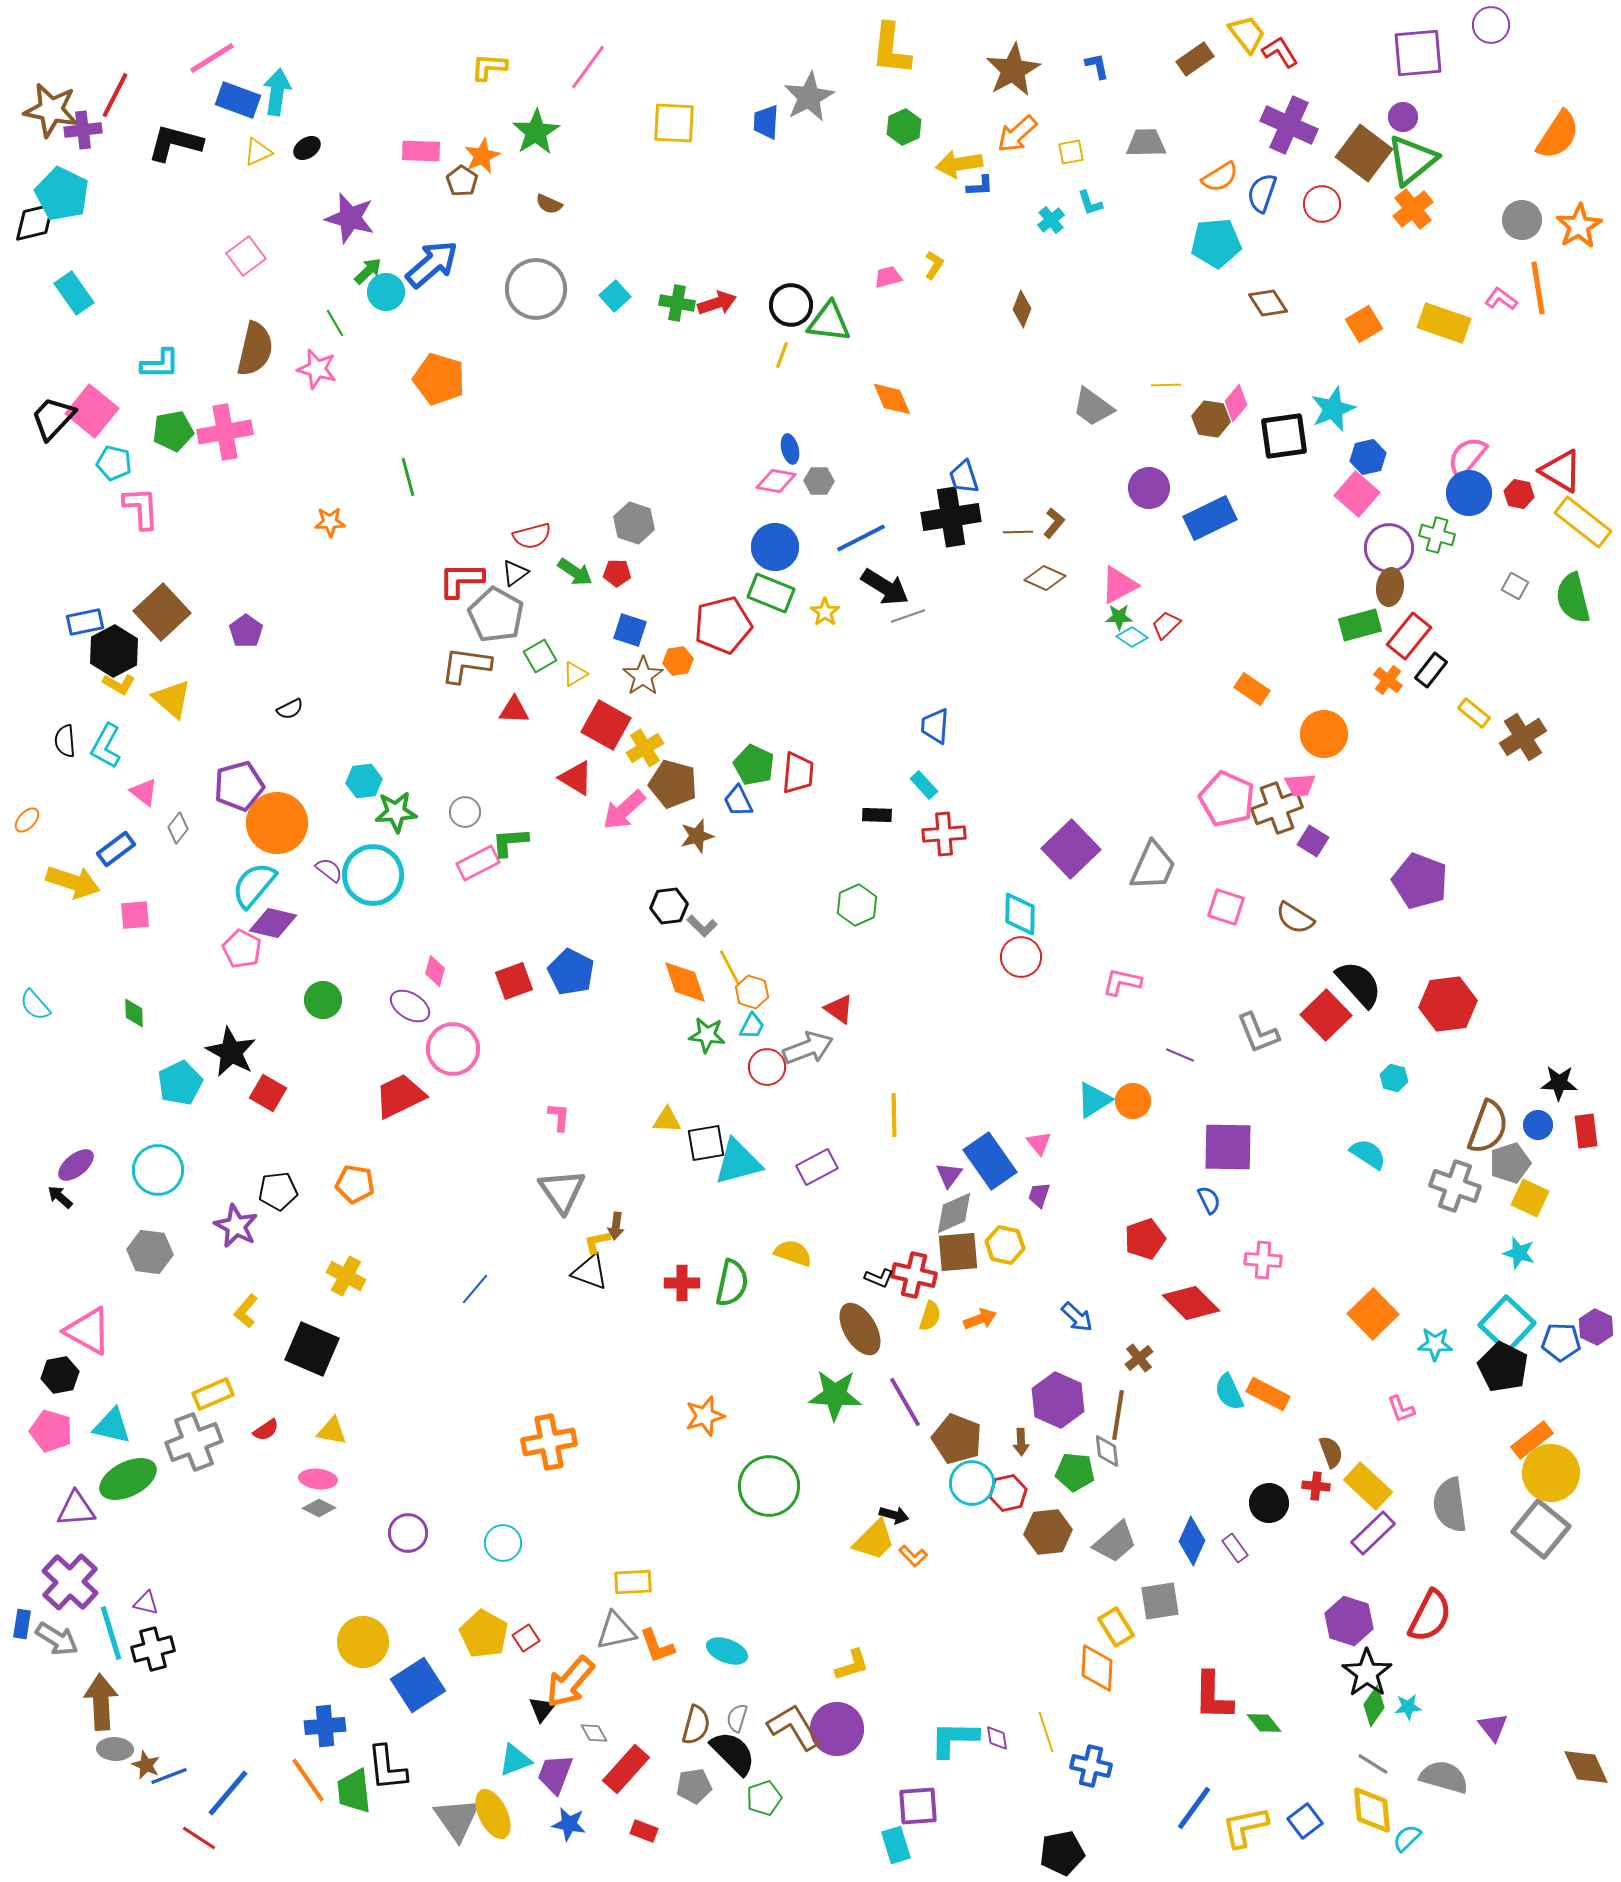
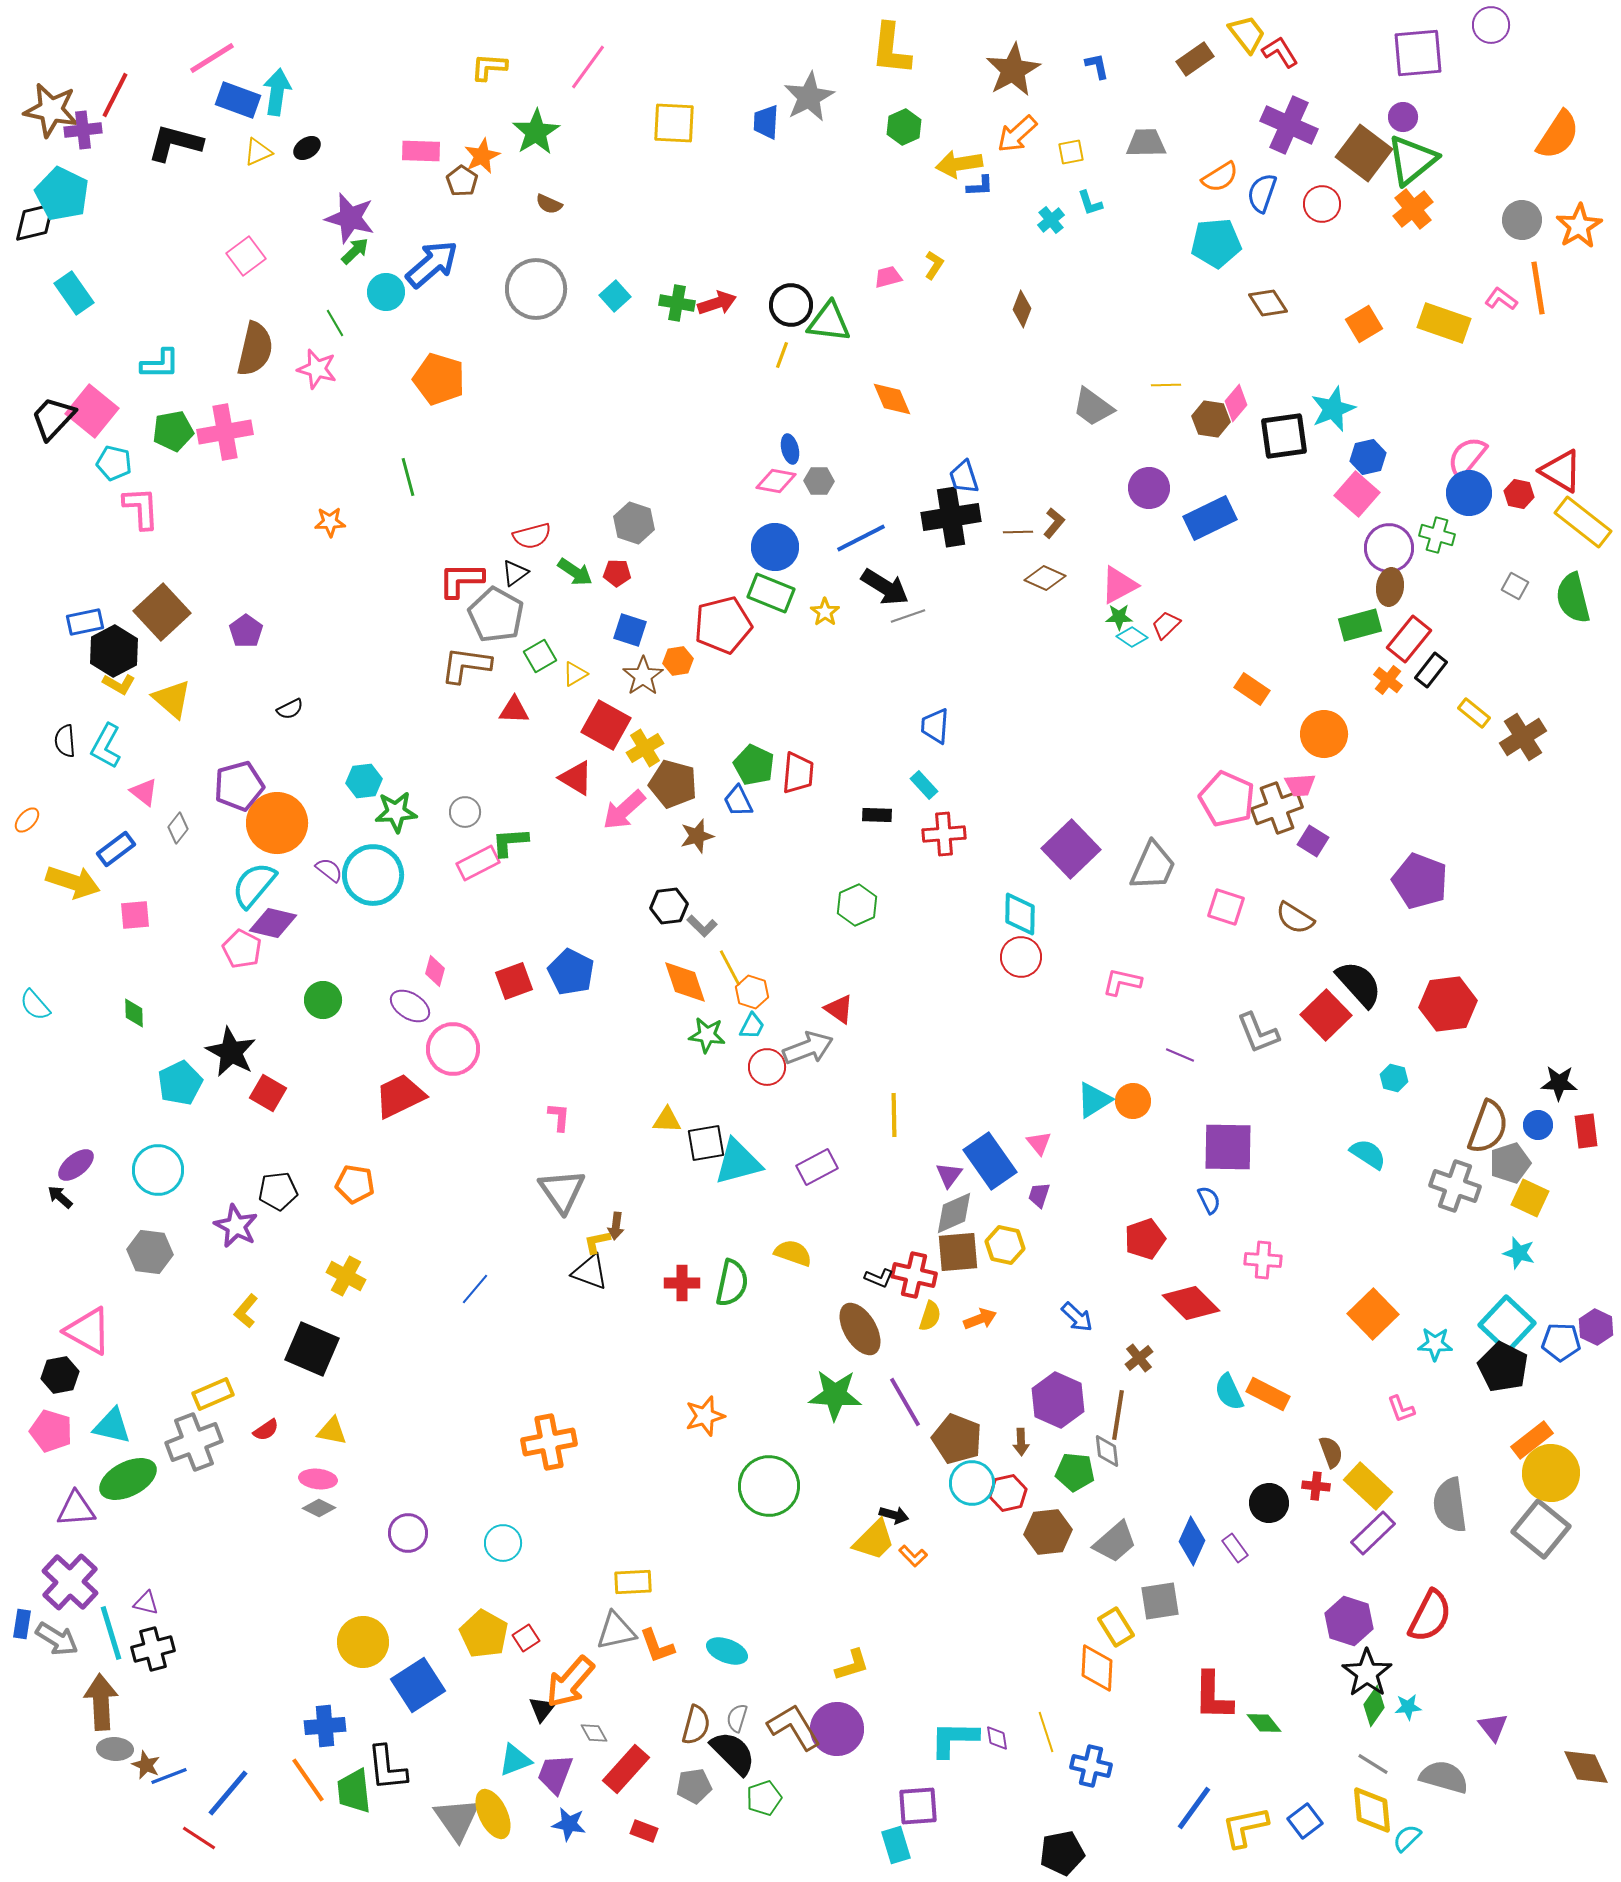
green arrow at (368, 271): moved 13 px left, 20 px up
red rectangle at (1409, 636): moved 3 px down
